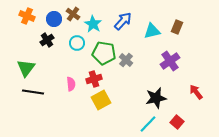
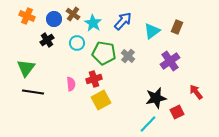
cyan star: moved 1 px up
cyan triangle: rotated 24 degrees counterclockwise
gray cross: moved 2 px right, 4 px up
red square: moved 10 px up; rotated 24 degrees clockwise
